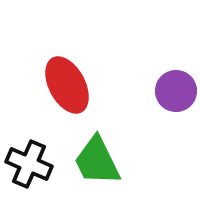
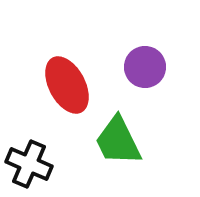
purple circle: moved 31 px left, 24 px up
green trapezoid: moved 21 px right, 20 px up
